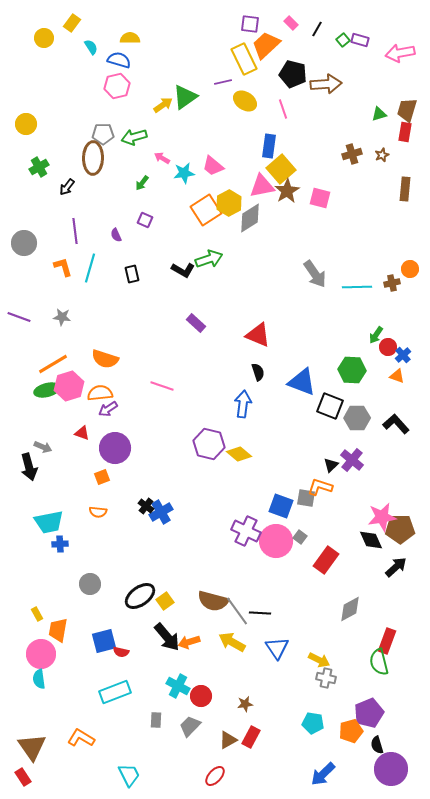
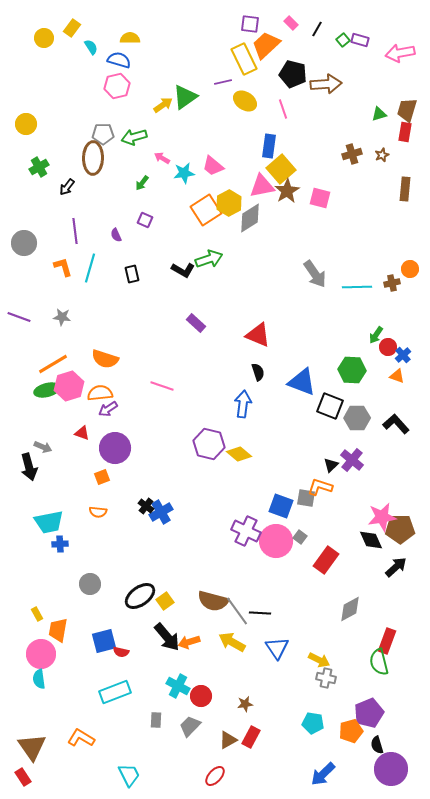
yellow rectangle at (72, 23): moved 5 px down
